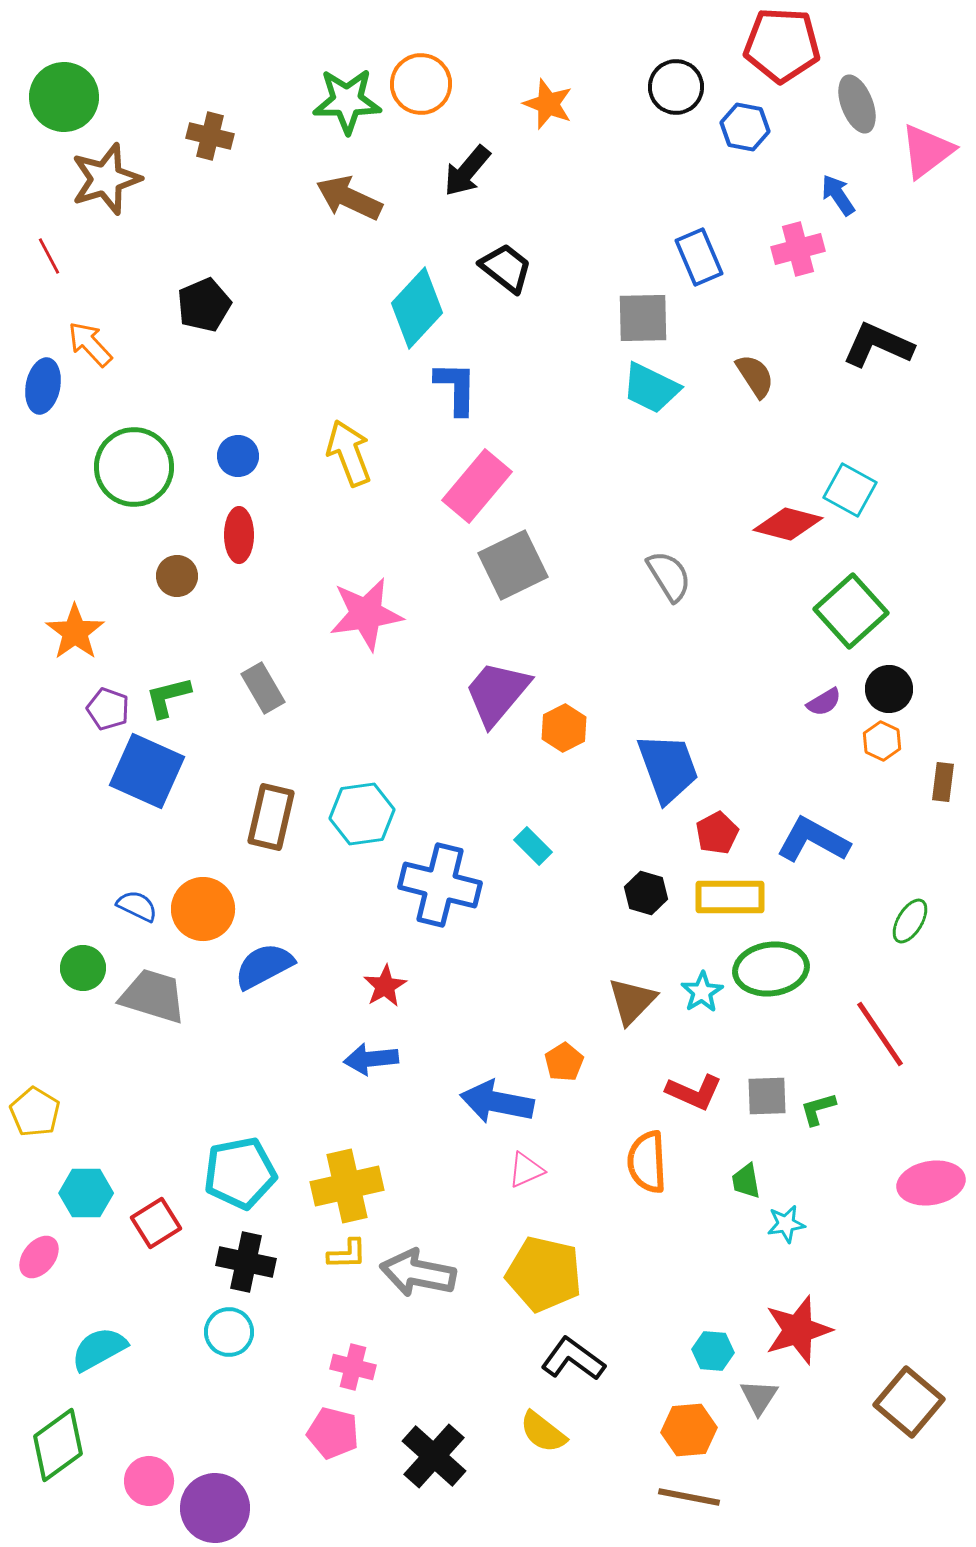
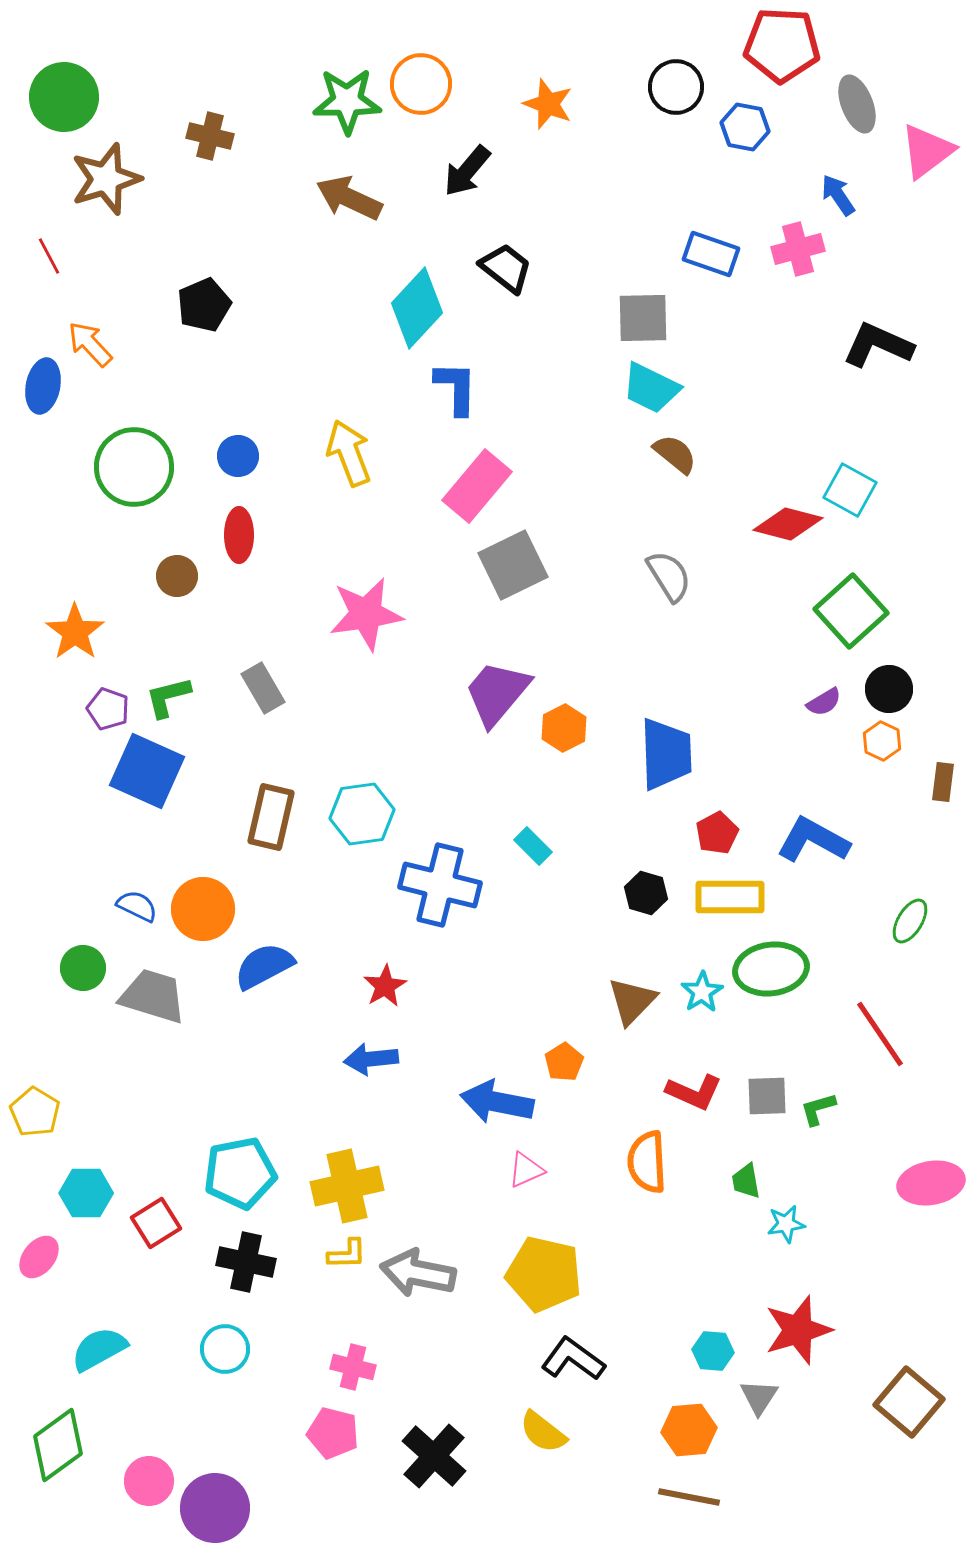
blue rectangle at (699, 257): moved 12 px right, 3 px up; rotated 48 degrees counterclockwise
brown semicircle at (755, 376): moved 80 px left, 78 px down; rotated 18 degrees counterclockwise
blue trapezoid at (668, 768): moved 2 px left, 14 px up; rotated 18 degrees clockwise
cyan circle at (229, 1332): moved 4 px left, 17 px down
